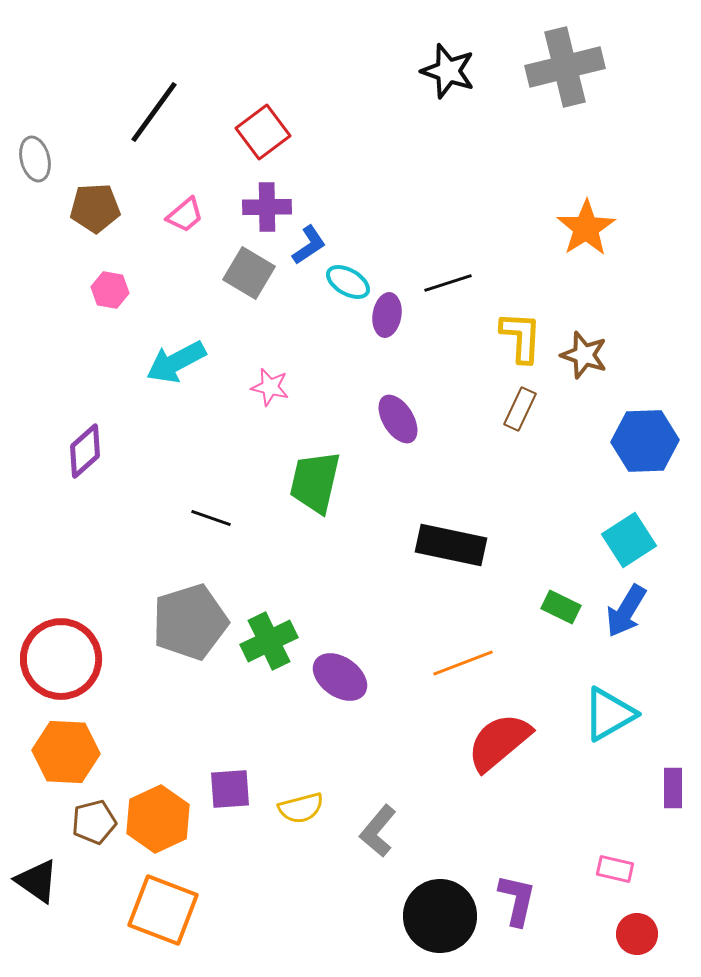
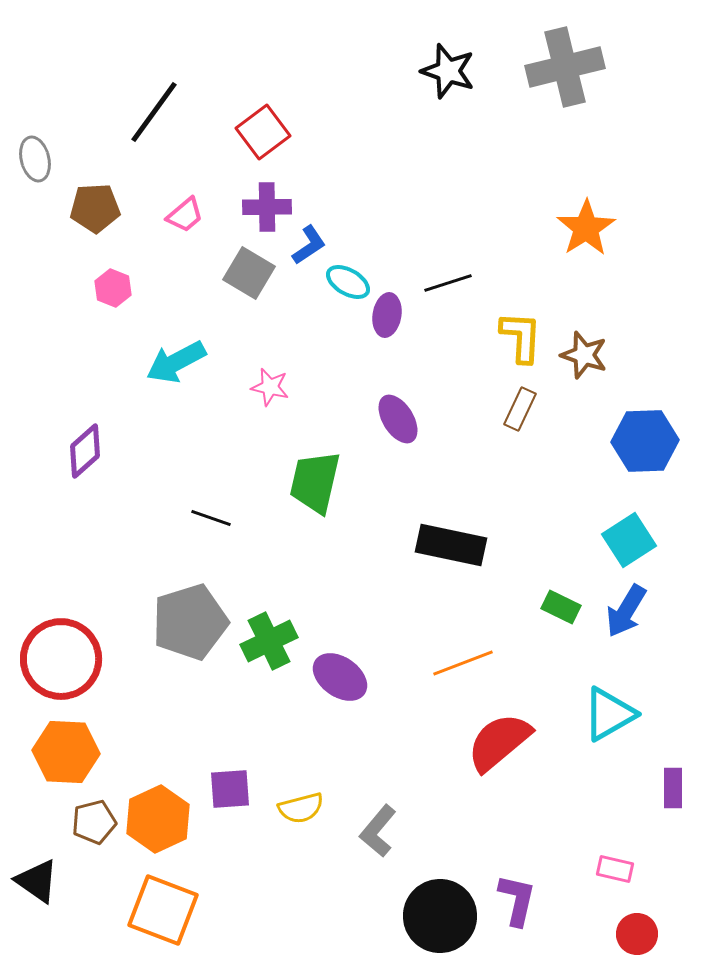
pink hexagon at (110, 290): moved 3 px right, 2 px up; rotated 12 degrees clockwise
